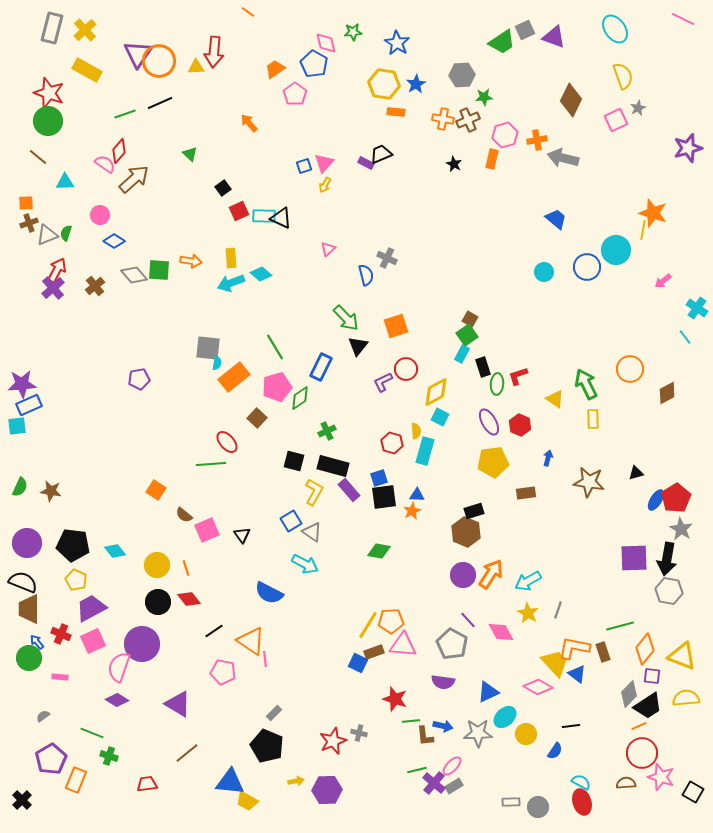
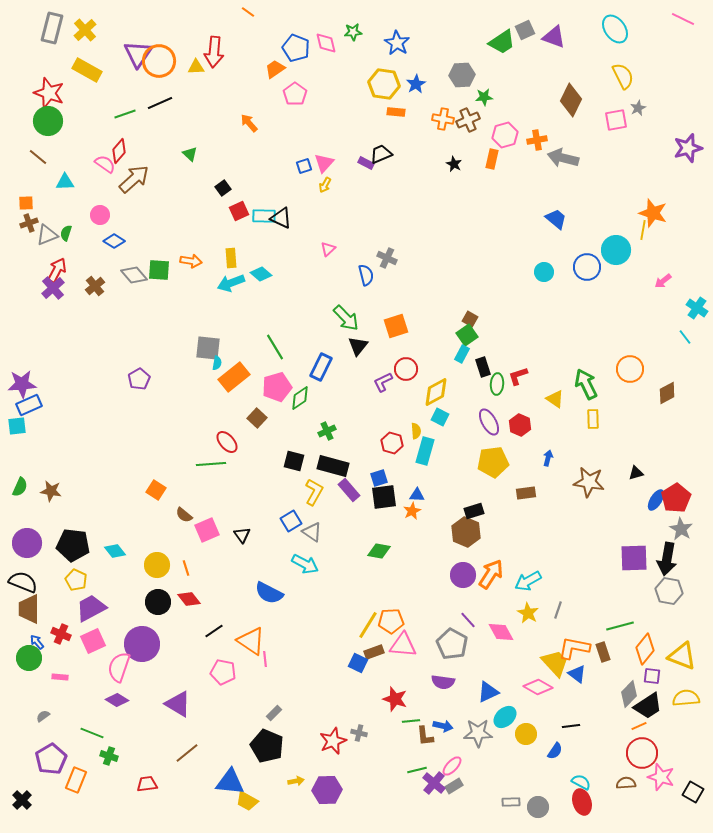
blue pentagon at (314, 64): moved 18 px left, 16 px up; rotated 8 degrees counterclockwise
yellow semicircle at (623, 76): rotated 8 degrees counterclockwise
pink square at (616, 120): rotated 15 degrees clockwise
purple pentagon at (139, 379): rotated 20 degrees counterclockwise
